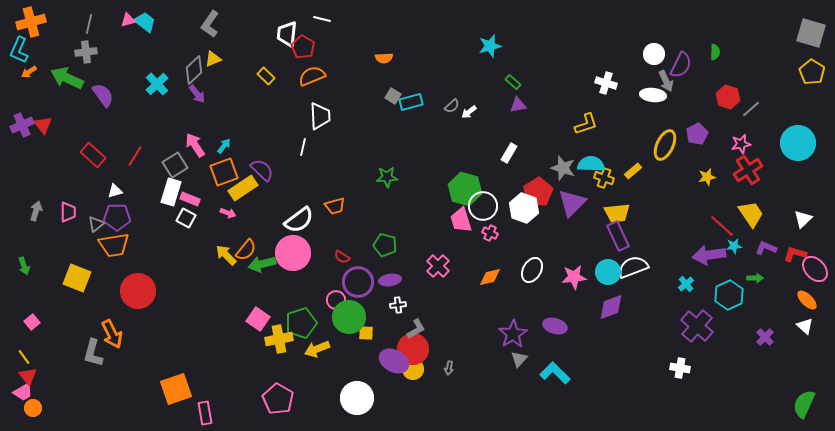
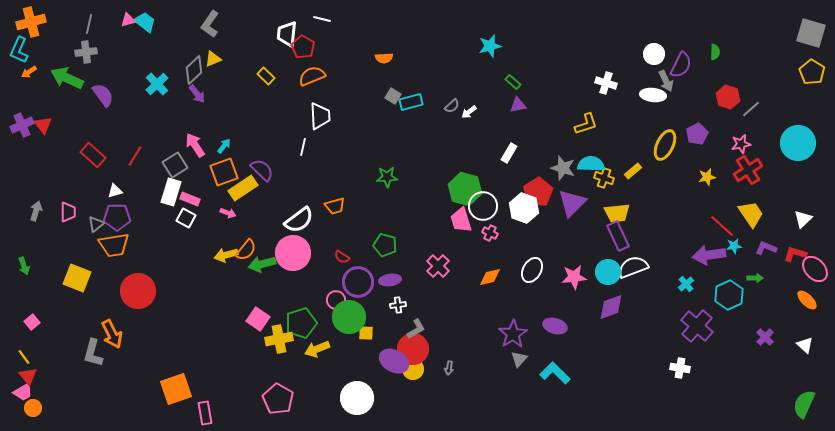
yellow arrow at (226, 255): rotated 60 degrees counterclockwise
white triangle at (805, 326): moved 19 px down
